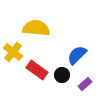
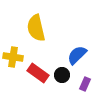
yellow semicircle: rotated 108 degrees counterclockwise
yellow cross: moved 5 px down; rotated 30 degrees counterclockwise
red rectangle: moved 1 px right, 3 px down
purple rectangle: rotated 24 degrees counterclockwise
